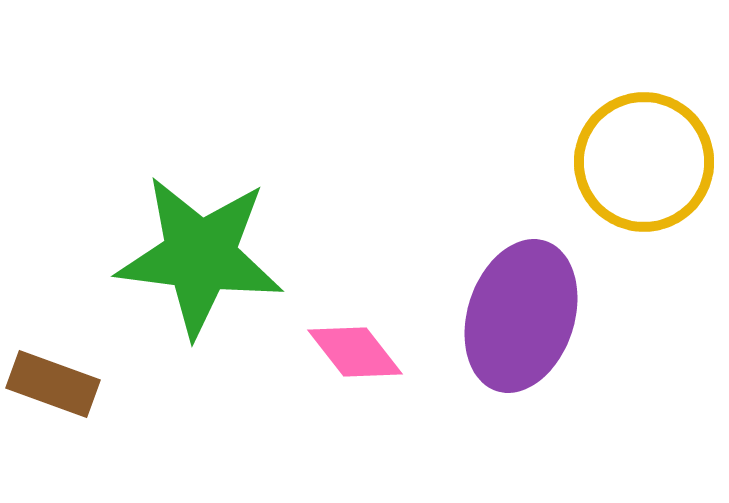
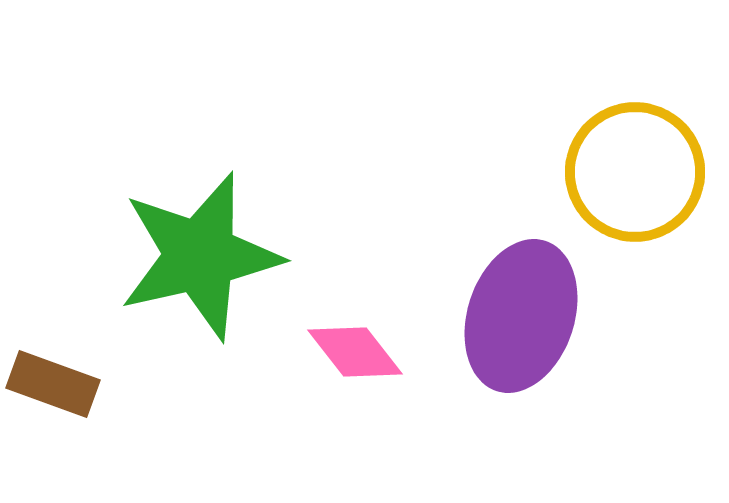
yellow circle: moved 9 px left, 10 px down
green star: rotated 20 degrees counterclockwise
